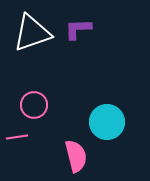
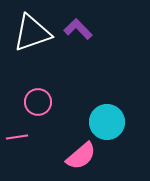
purple L-shape: rotated 48 degrees clockwise
pink circle: moved 4 px right, 3 px up
pink semicircle: moved 5 px right; rotated 64 degrees clockwise
